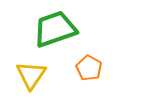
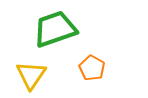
orange pentagon: moved 3 px right
